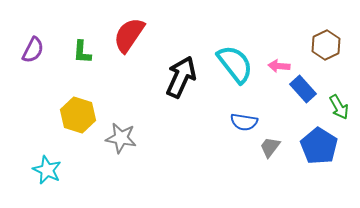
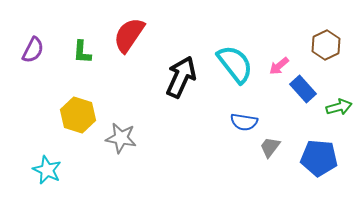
pink arrow: rotated 45 degrees counterclockwise
green arrow: rotated 75 degrees counterclockwise
blue pentagon: moved 12 px down; rotated 27 degrees counterclockwise
